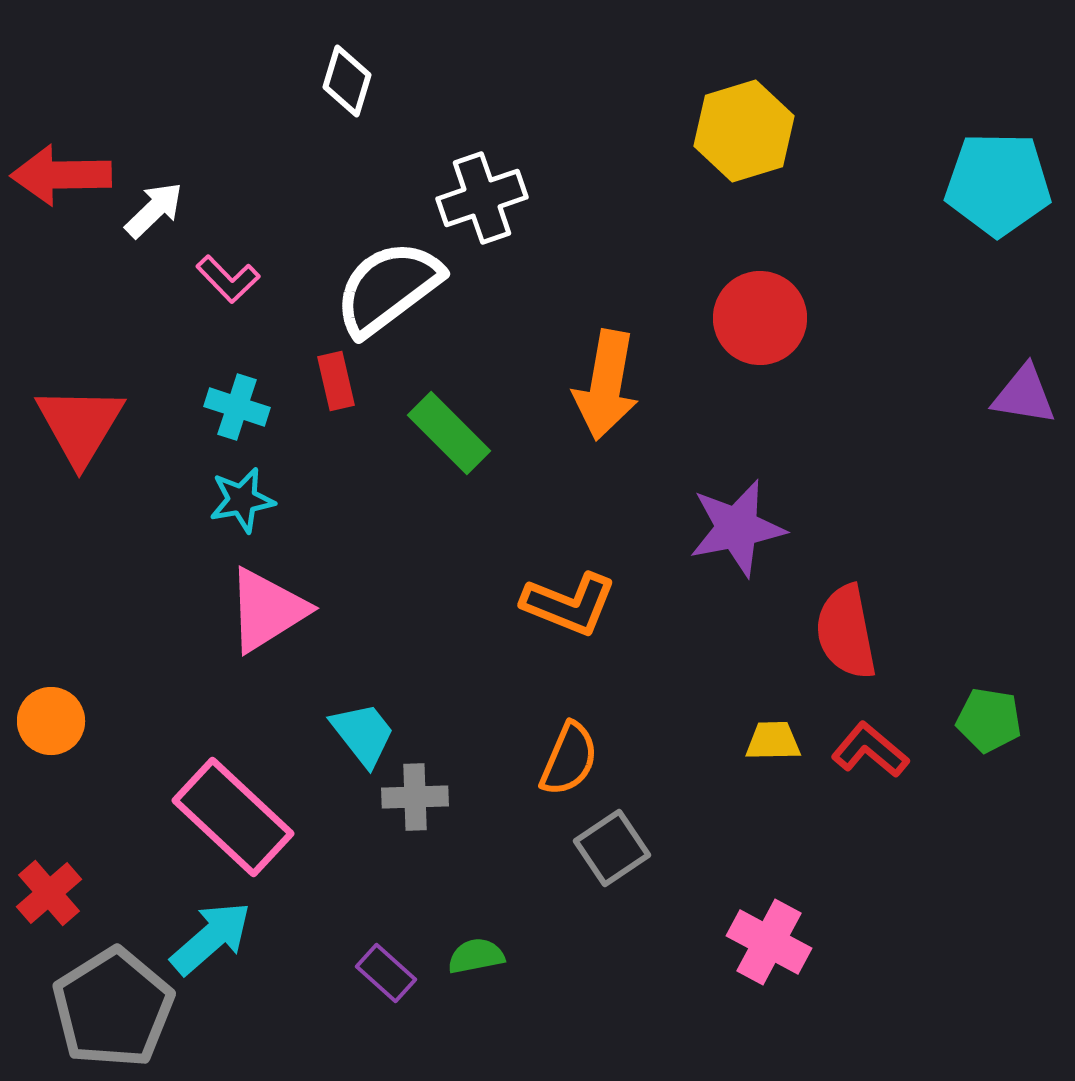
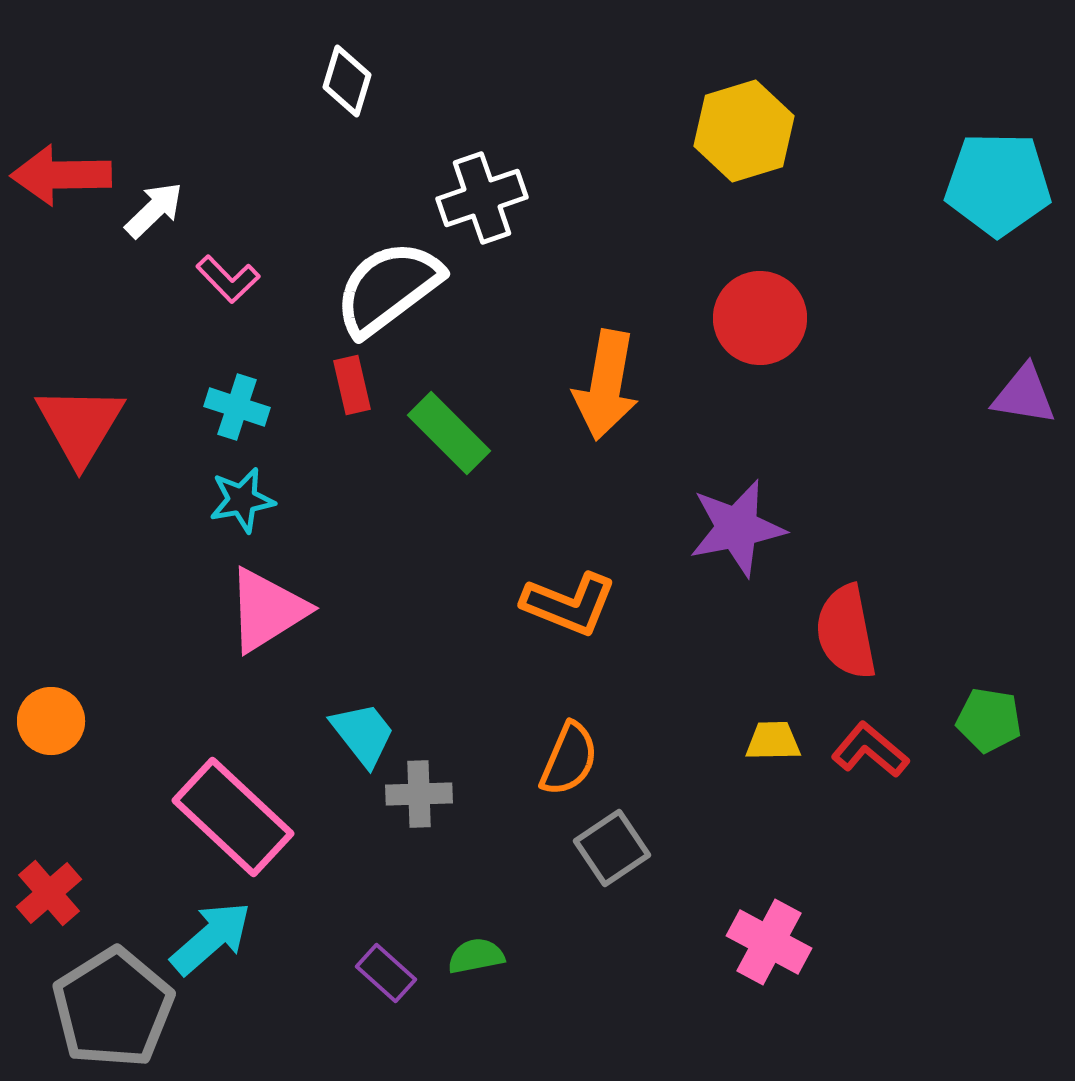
red rectangle: moved 16 px right, 4 px down
gray cross: moved 4 px right, 3 px up
